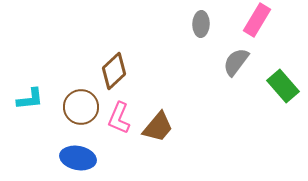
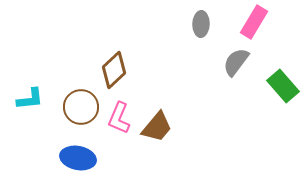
pink rectangle: moved 3 px left, 2 px down
brown diamond: moved 1 px up
brown trapezoid: moved 1 px left
